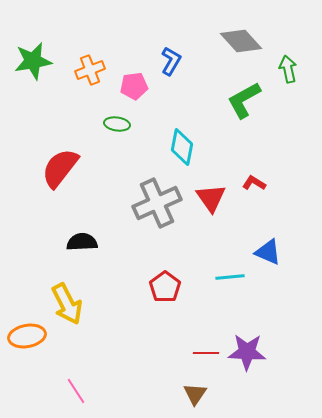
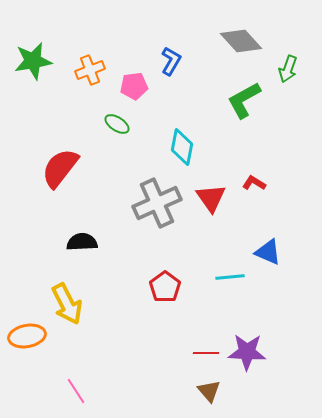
green arrow: rotated 148 degrees counterclockwise
green ellipse: rotated 25 degrees clockwise
brown triangle: moved 14 px right, 3 px up; rotated 15 degrees counterclockwise
